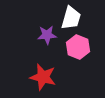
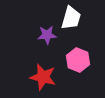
pink hexagon: moved 13 px down
